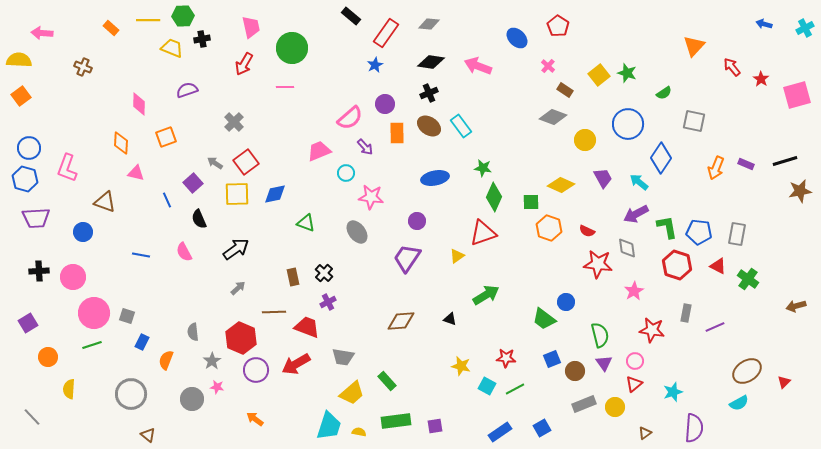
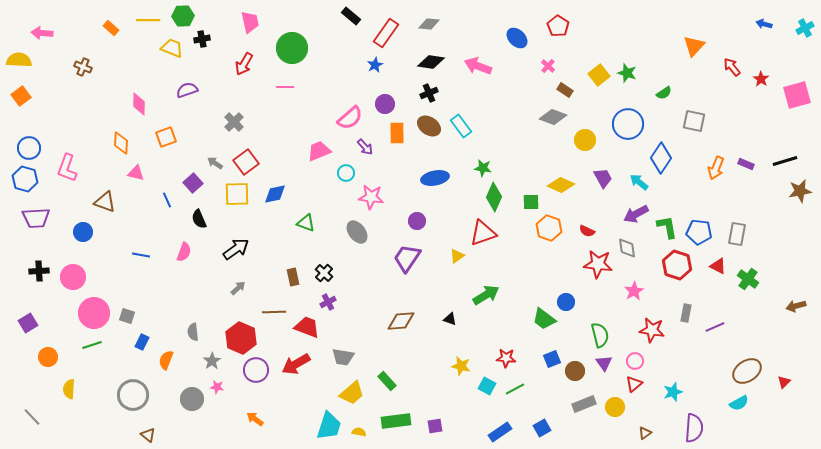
pink trapezoid at (251, 27): moved 1 px left, 5 px up
pink semicircle at (184, 252): rotated 132 degrees counterclockwise
gray circle at (131, 394): moved 2 px right, 1 px down
